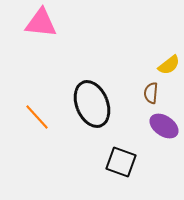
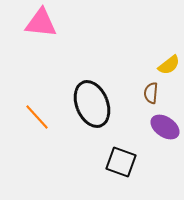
purple ellipse: moved 1 px right, 1 px down
